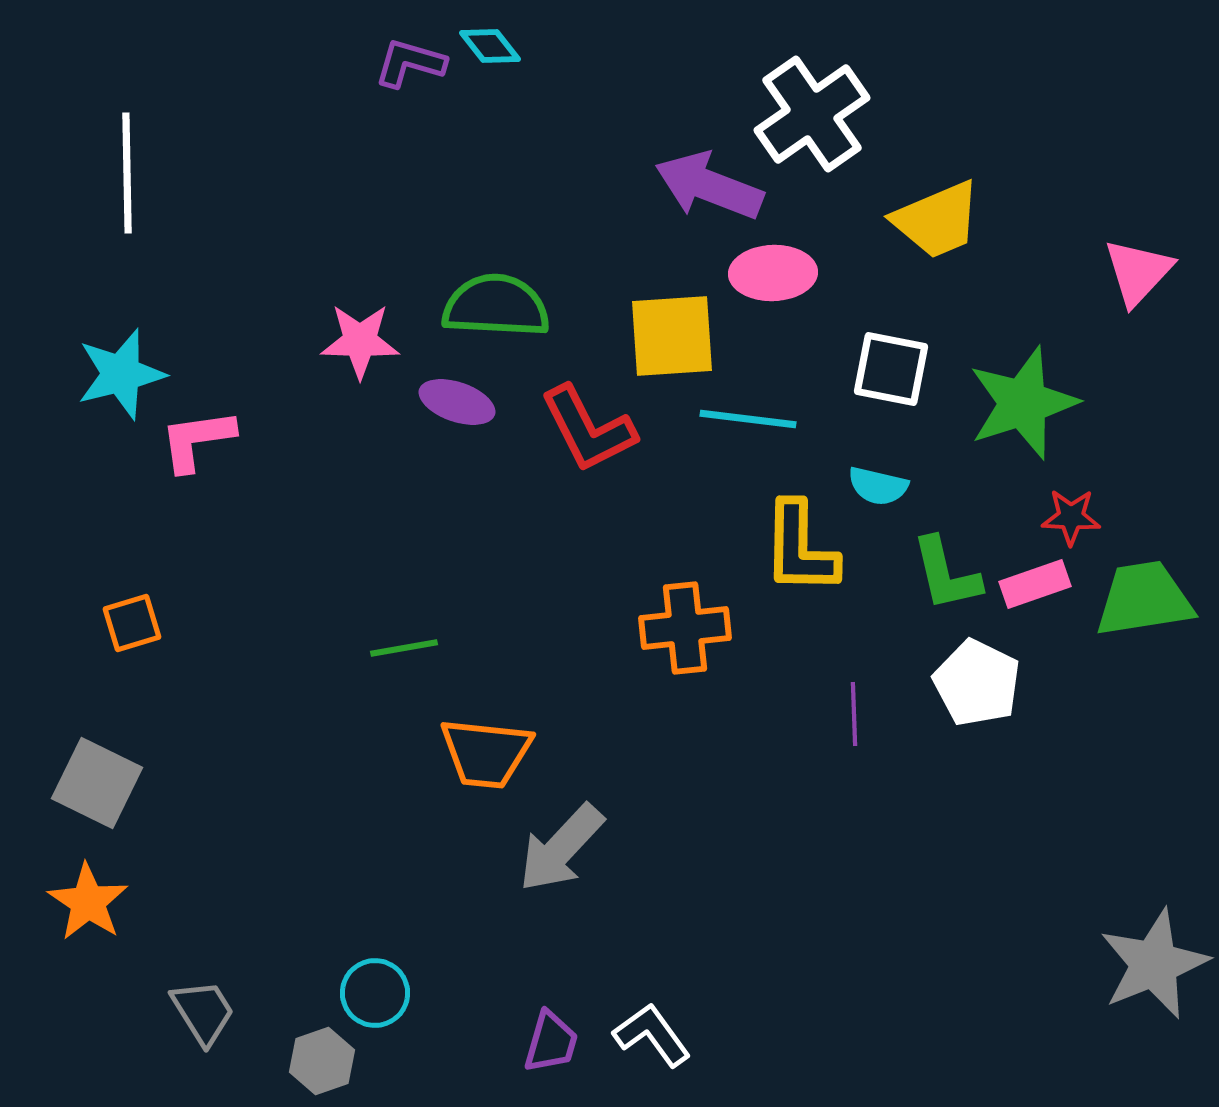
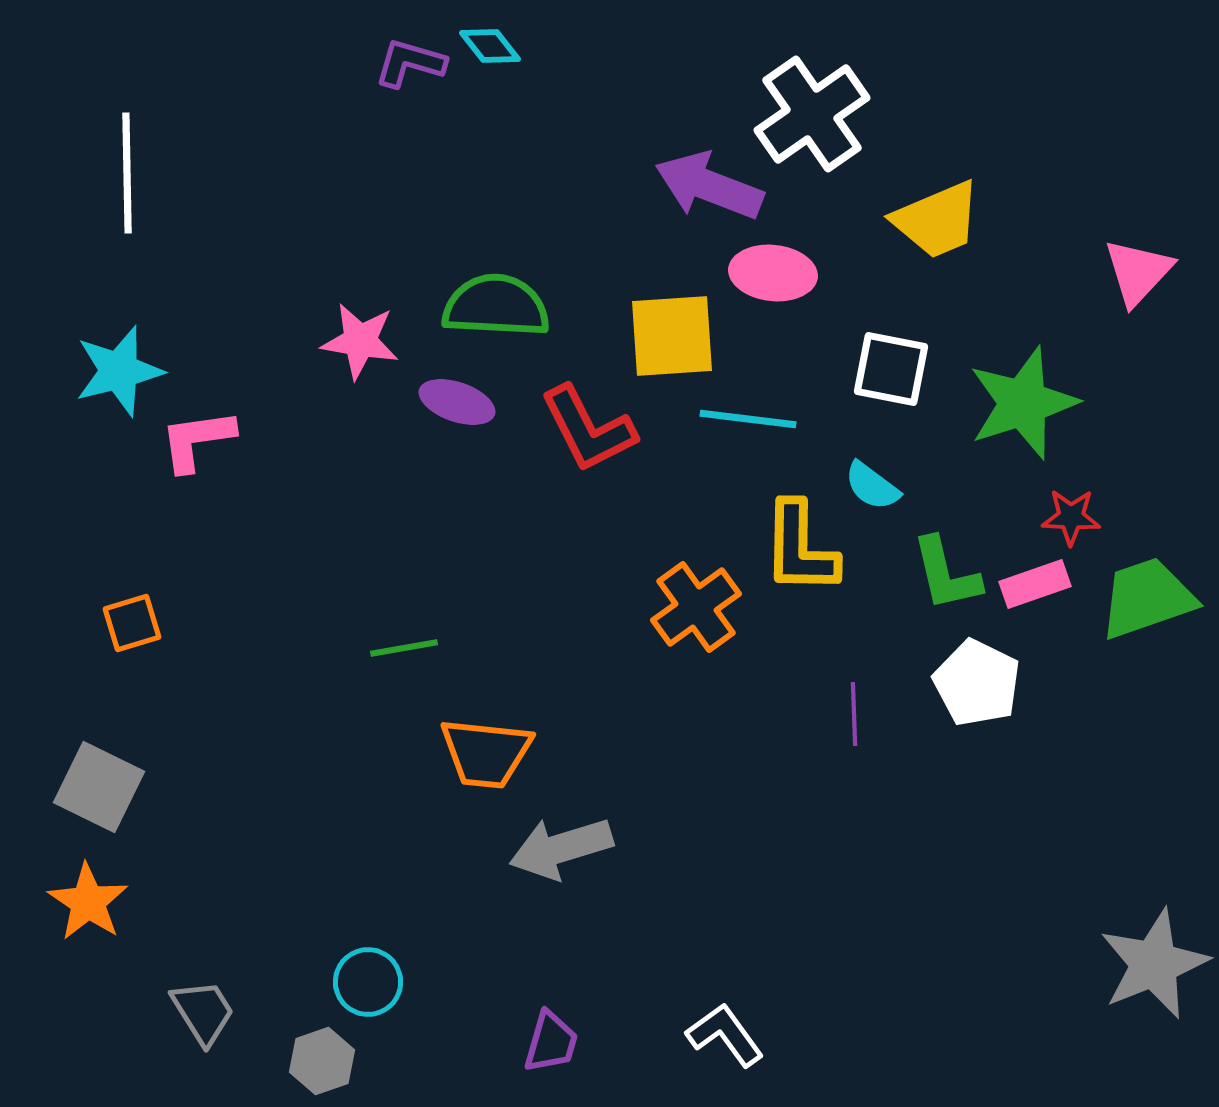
pink ellipse: rotated 8 degrees clockwise
pink star: rotated 8 degrees clockwise
cyan star: moved 2 px left, 3 px up
cyan semicircle: moved 6 px left; rotated 24 degrees clockwise
green trapezoid: moved 3 px right, 1 px up; rotated 10 degrees counterclockwise
orange cross: moved 11 px right, 21 px up; rotated 30 degrees counterclockwise
gray square: moved 2 px right, 4 px down
gray arrow: rotated 30 degrees clockwise
cyan circle: moved 7 px left, 11 px up
white L-shape: moved 73 px right
